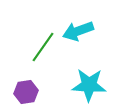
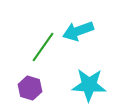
purple hexagon: moved 4 px right, 4 px up; rotated 25 degrees clockwise
